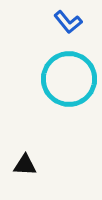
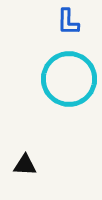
blue L-shape: rotated 40 degrees clockwise
